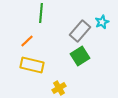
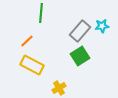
cyan star: moved 4 px down; rotated 16 degrees clockwise
yellow rectangle: rotated 15 degrees clockwise
